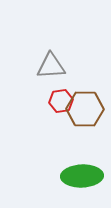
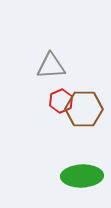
red hexagon: rotated 15 degrees counterclockwise
brown hexagon: moved 1 px left
